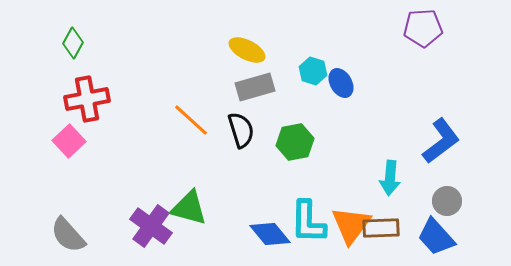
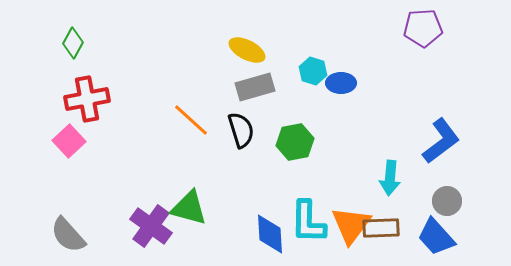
blue ellipse: rotated 60 degrees counterclockwise
blue diamond: rotated 36 degrees clockwise
